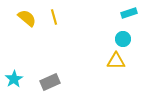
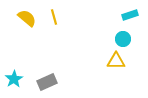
cyan rectangle: moved 1 px right, 2 px down
gray rectangle: moved 3 px left
